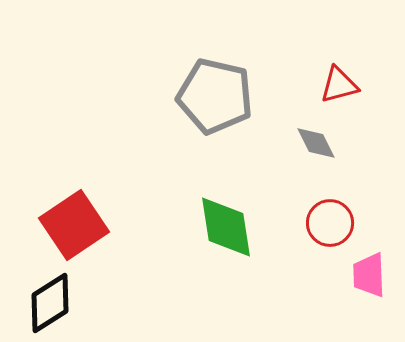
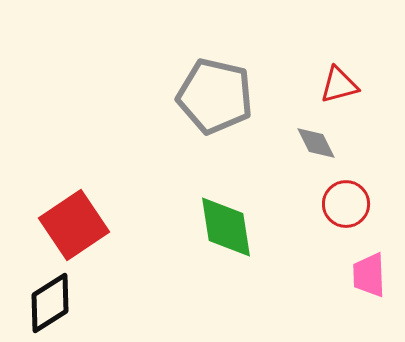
red circle: moved 16 px right, 19 px up
